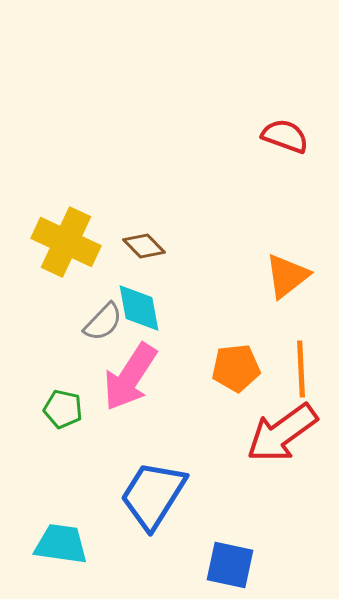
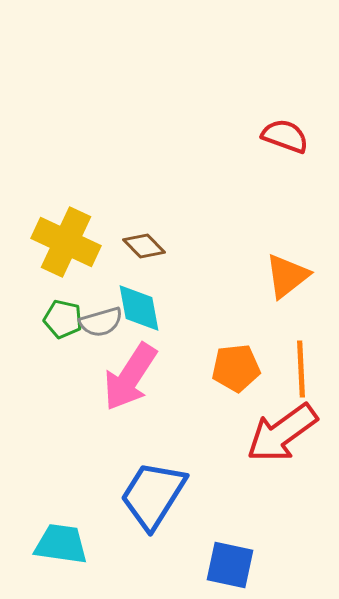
gray semicircle: moved 2 px left; rotated 30 degrees clockwise
green pentagon: moved 90 px up
